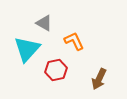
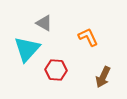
orange L-shape: moved 14 px right, 4 px up
red hexagon: rotated 15 degrees clockwise
brown arrow: moved 4 px right, 2 px up
